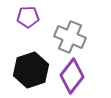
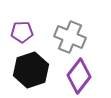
purple pentagon: moved 6 px left, 15 px down
purple diamond: moved 7 px right
